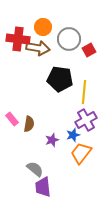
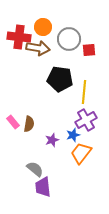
red cross: moved 1 px right, 2 px up
red square: rotated 24 degrees clockwise
pink rectangle: moved 1 px right, 3 px down
